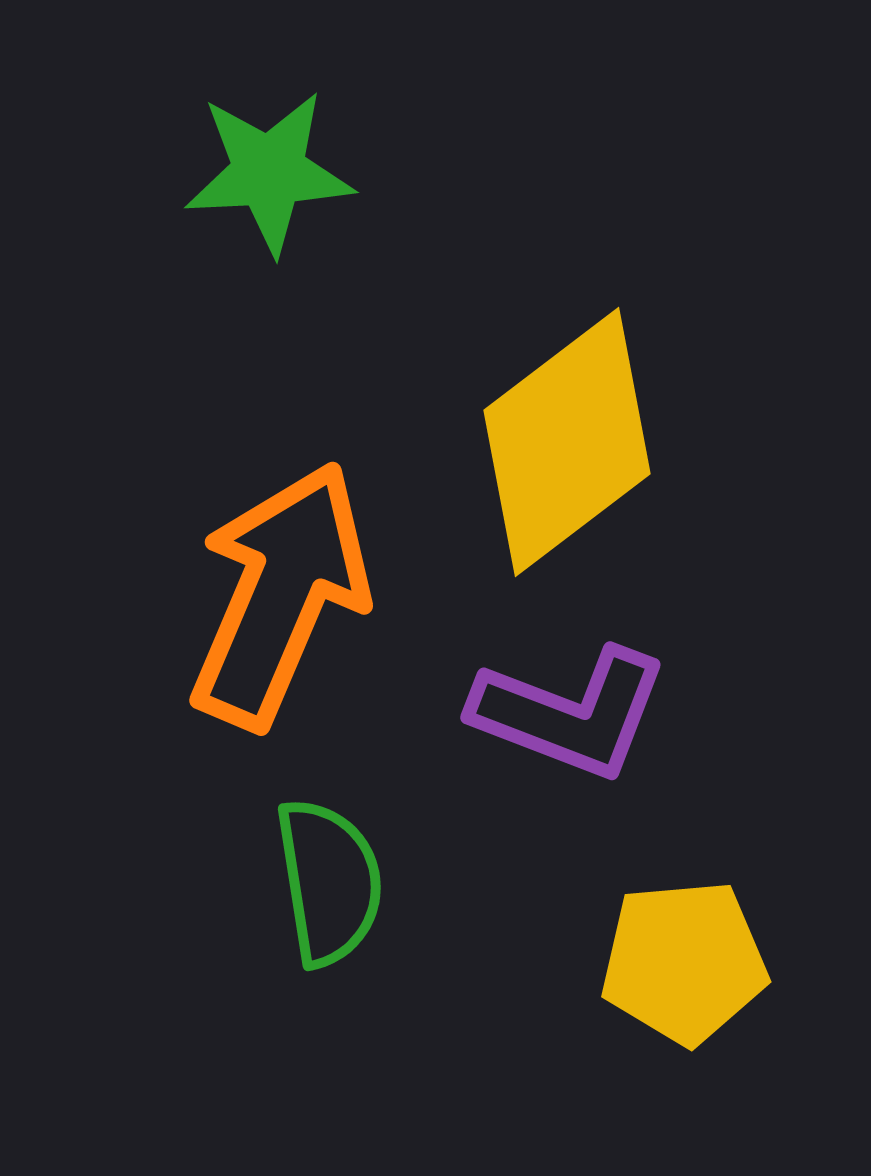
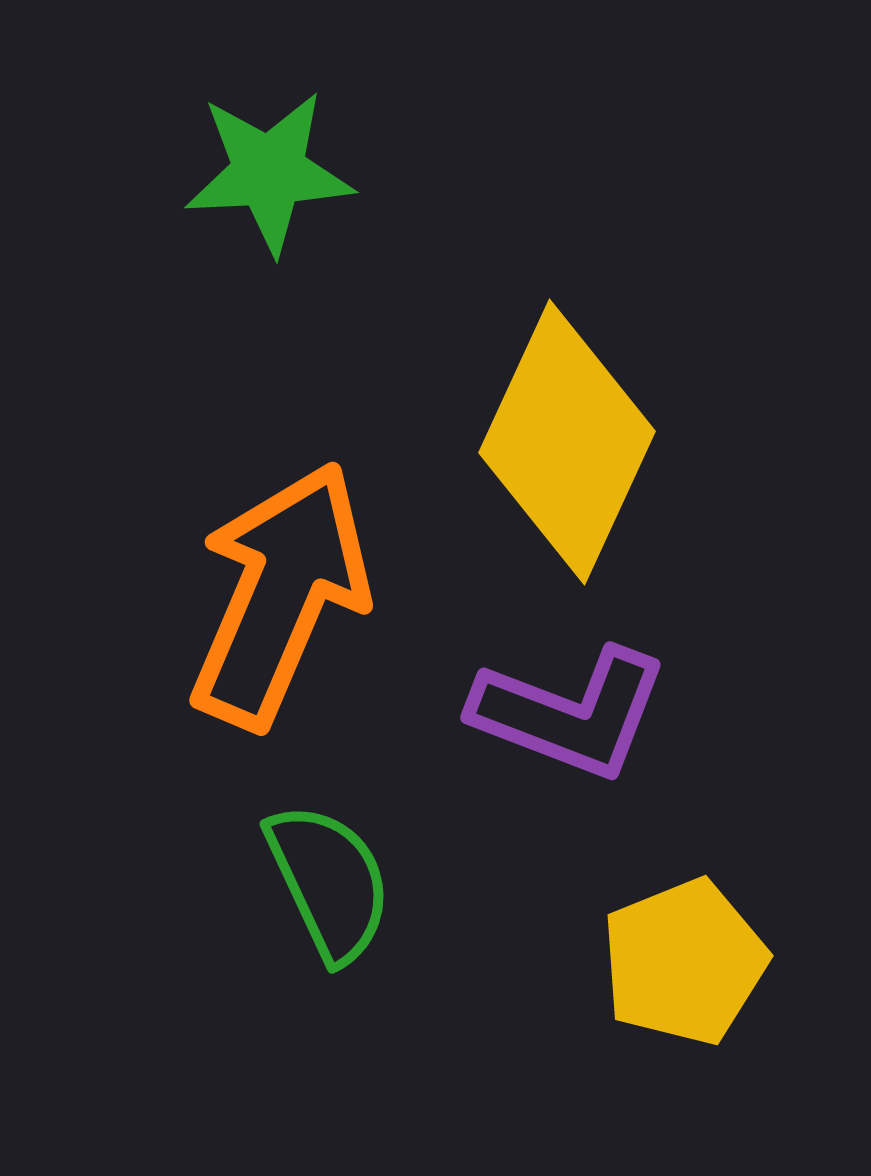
yellow diamond: rotated 28 degrees counterclockwise
green semicircle: rotated 16 degrees counterclockwise
yellow pentagon: rotated 17 degrees counterclockwise
